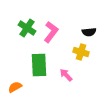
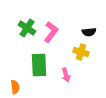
pink arrow: rotated 152 degrees counterclockwise
orange semicircle: rotated 112 degrees clockwise
